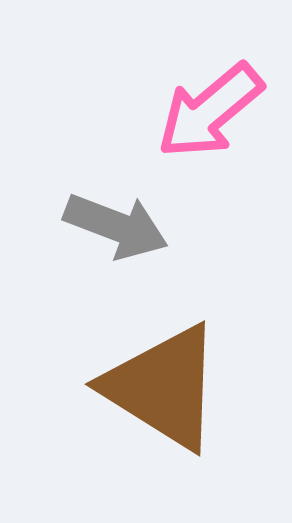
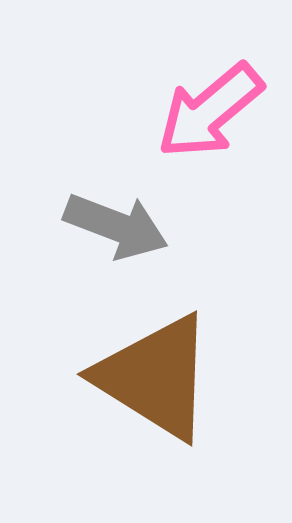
brown triangle: moved 8 px left, 10 px up
